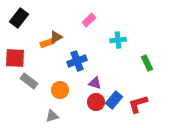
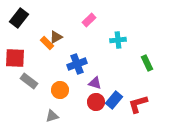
orange rectangle: rotated 64 degrees clockwise
blue cross: moved 3 px down
